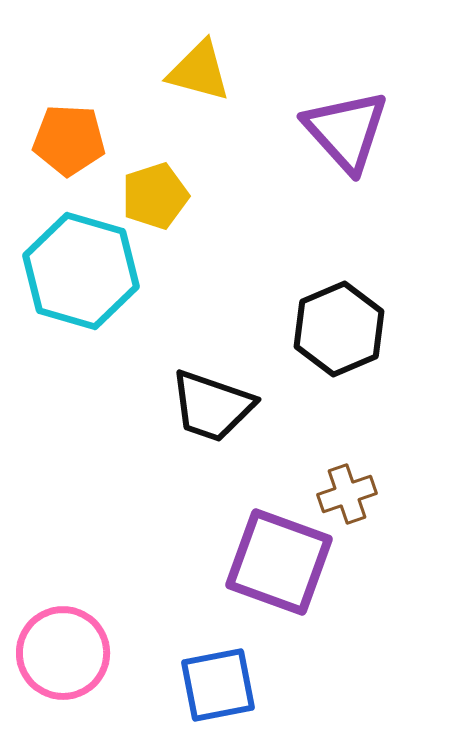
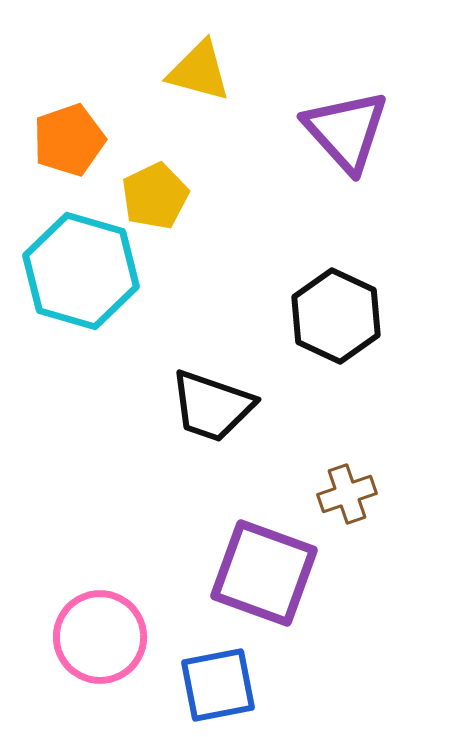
orange pentagon: rotated 22 degrees counterclockwise
yellow pentagon: rotated 8 degrees counterclockwise
black hexagon: moved 3 px left, 13 px up; rotated 12 degrees counterclockwise
purple square: moved 15 px left, 11 px down
pink circle: moved 37 px right, 16 px up
